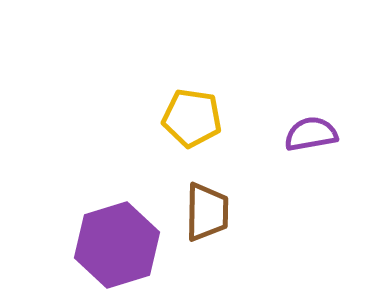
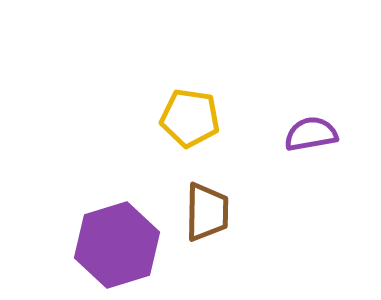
yellow pentagon: moved 2 px left
